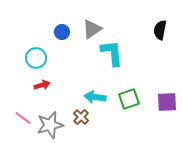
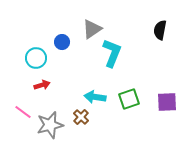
blue circle: moved 10 px down
cyan L-shape: rotated 28 degrees clockwise
pink line: moved 6 px up
